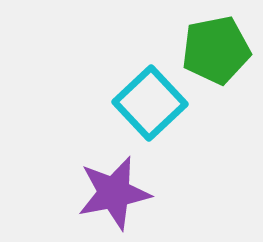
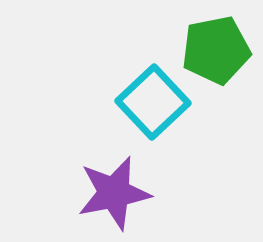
cyan square: moved 3 px right, 1 px up
